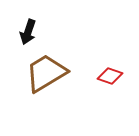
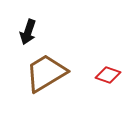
red diamond: moved 2 px left, 1 px up
